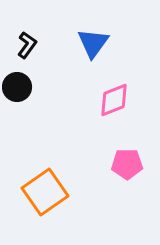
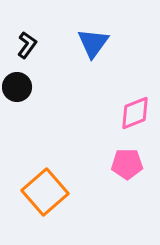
pink diamond: moved 21 px right, 13 px down
orange square: rotated 6 degrees counterclockwise
